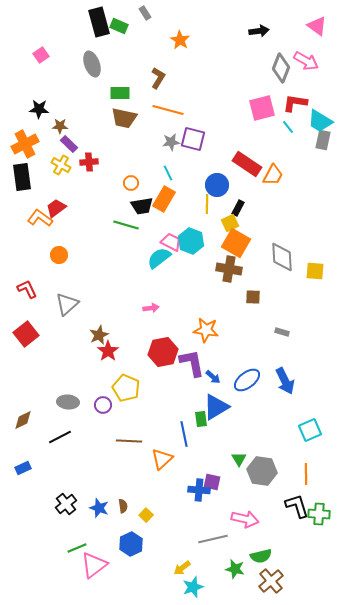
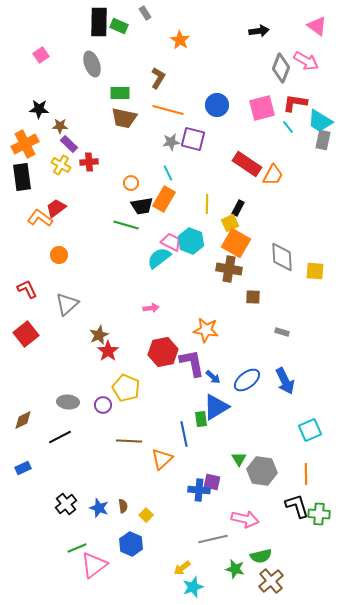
black rectangle at (99, 22): rotated 16 degrees clockwise
blue circle at (217, 185): moved 80 px up
blue hexagon at (131, 544): rotated 10 degrees counterclockwise
